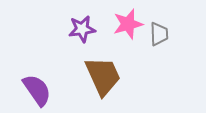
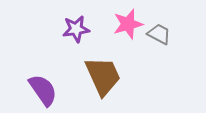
purple star: moved 6 px left
gray trapezoid: rotated 60 degrees counterclockwise
purple semicircle: moved 6 px right
